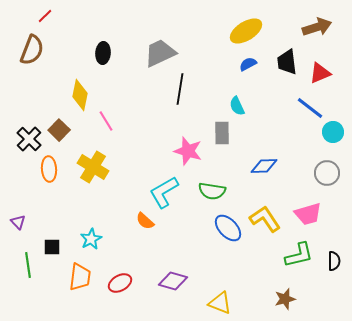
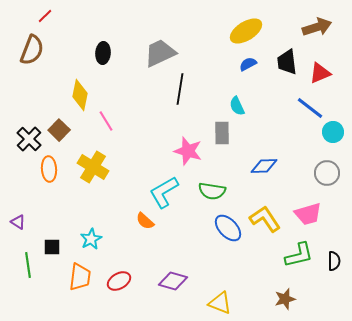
purple triangle: rotated 14 degrees counterclockwise
red ellipse: moved 1 px left, 2 px up
